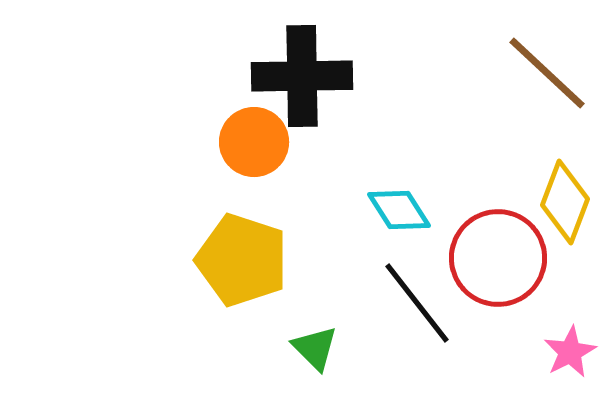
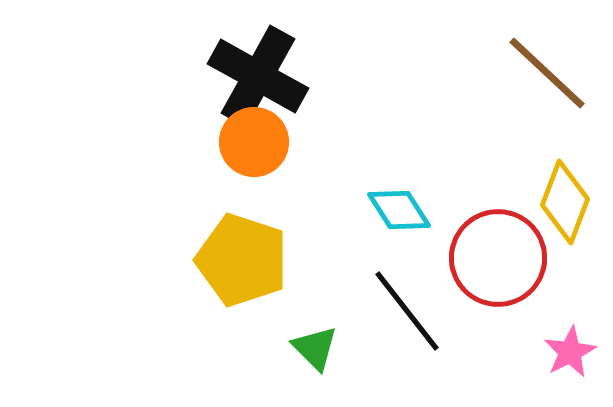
black cross: moved 44 px left; rotated 30 degrees clockwise
black line: moved 10 px left, 8 px down
